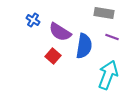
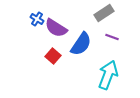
gray rectangle: rotated 42 degrees counterclockwise
blue cross: moved 4 px right, 1 px up
purple semicircle: moved 4 px left, 4 px up
blue semicircle: moved 3 px left, 2 px up; rotated 25 degrees clockwise
